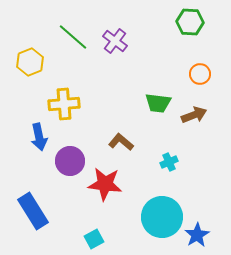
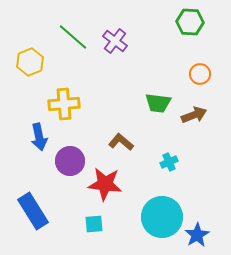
cyan square: moved 15 px up; rotated 24 degrees clockwise
